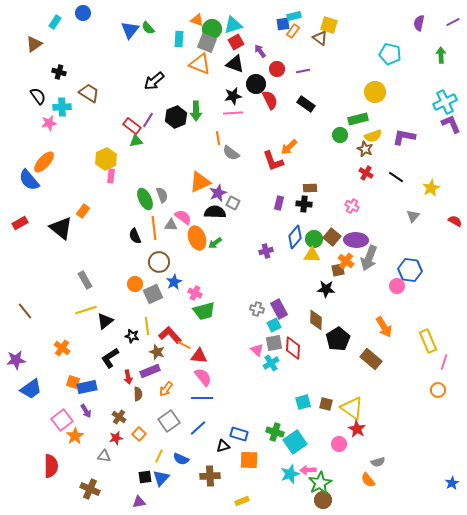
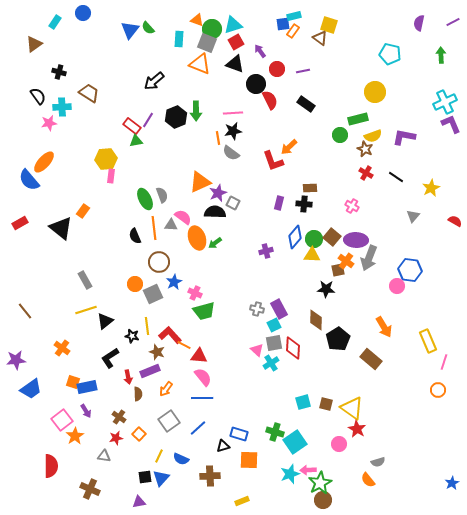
black star at (233, 96): moved 35 px down
yellow hexagon at (106, 159): rotated 20 degrees clockwise
